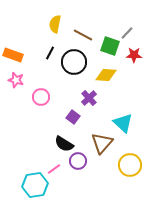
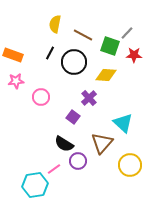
pink star: moved 1 px down; rotated 21 degrees counterclockwise
